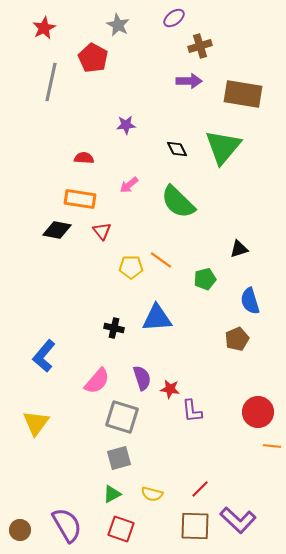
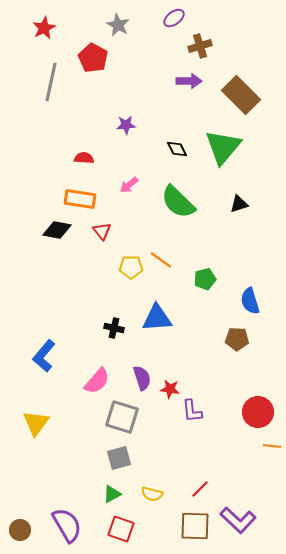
brown rectangle at (243, 94): moved 2 px left, 1 px down; rotated 36 degrees clockwise
black triangle at (239, 249): moved 45 px up
brown pentagon at (237, 339): rotated 25 degrees clockwise
